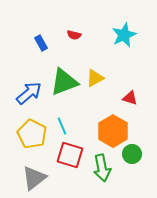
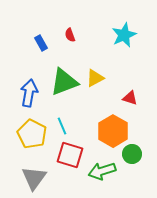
red semicircle: moved 4 px left; rotated 56 degrees clockwise
blue arrow: rotated 40 degrees counterclockwise
green arrow: moved 3 px down; rotated 84 degrees clockwise
gray triangle: rotated 16 degrees counterclockwise
